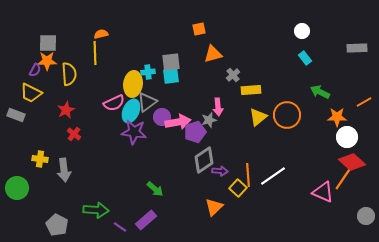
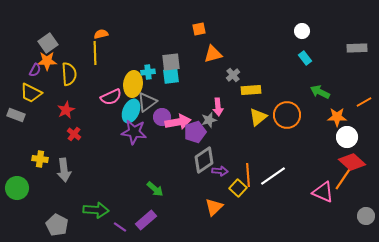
gray square at (48, 43): rotated 36 degrees counterclockwise
pink semicircle at (114, 103): moved 3 px left, 6 px up
